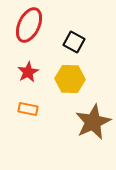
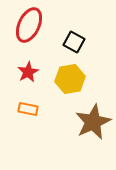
yellow hexagon: rotated 12 degrees counterclockwise
